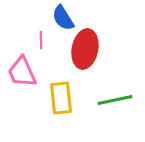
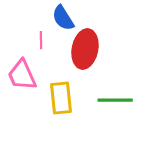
pink trapezoid: moved 3 px down
green line: rotated 12 degrees clockwise
